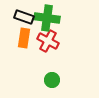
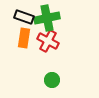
green cross: rotated 20 degrees counterclockwise
